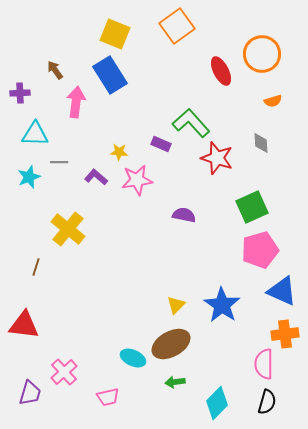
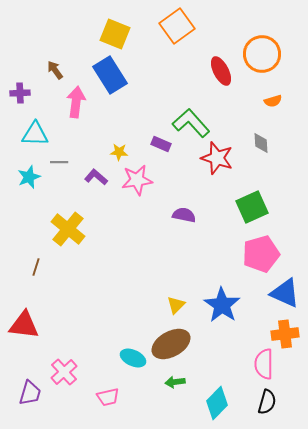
pink pentagon: moved 1 px right, 4 px down
blue triangle: moved 3 px right, 2 px down
